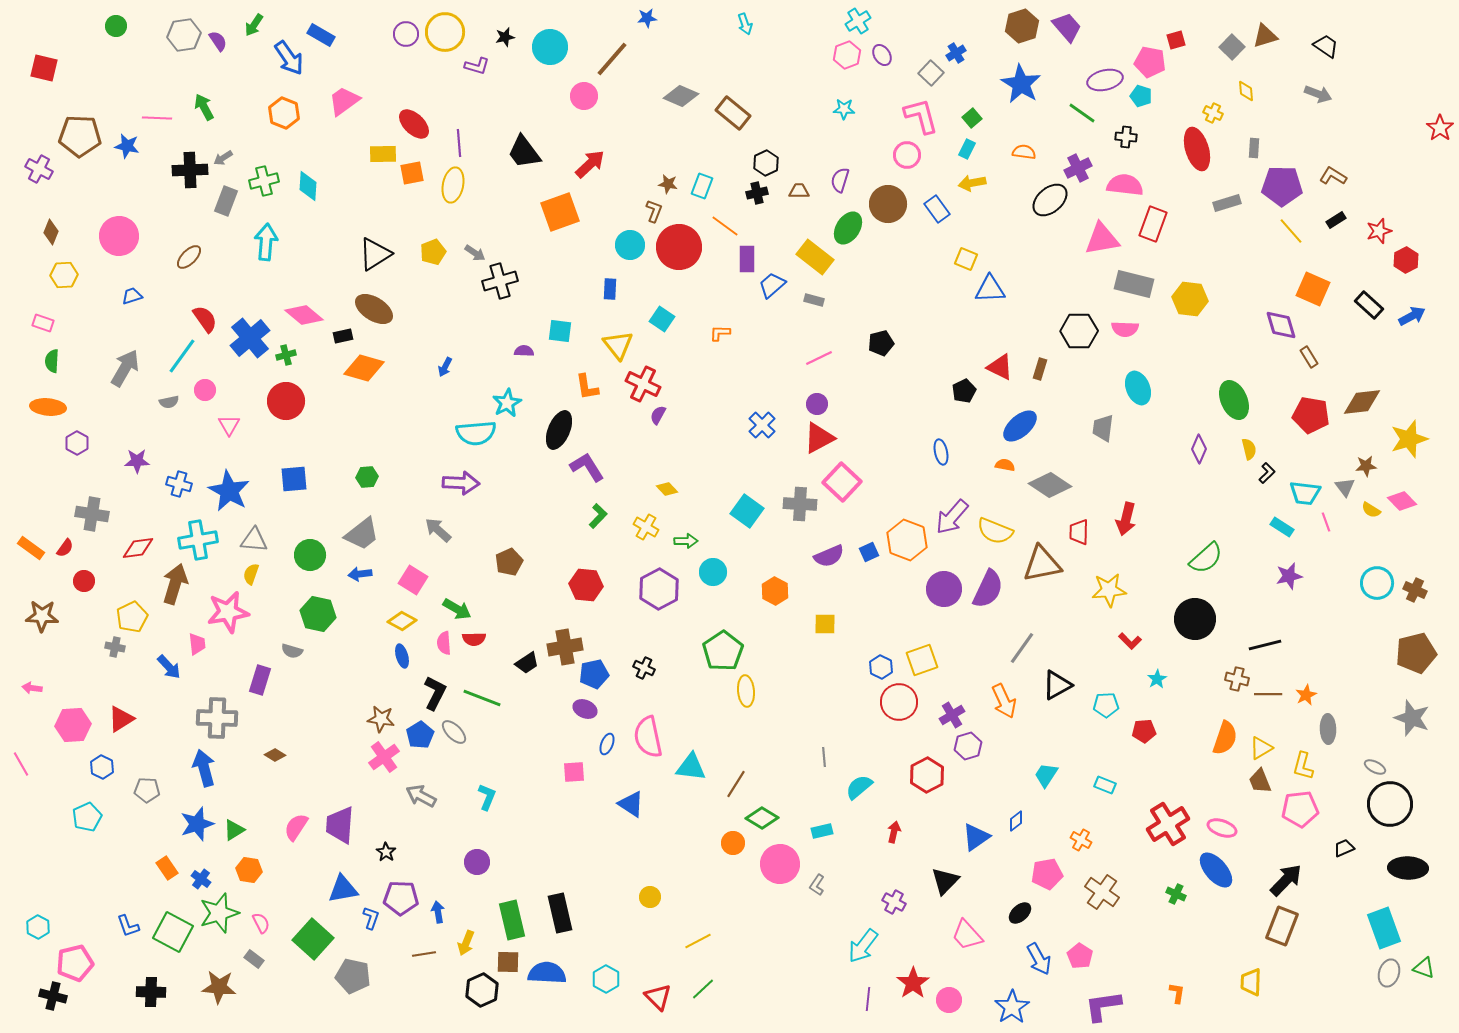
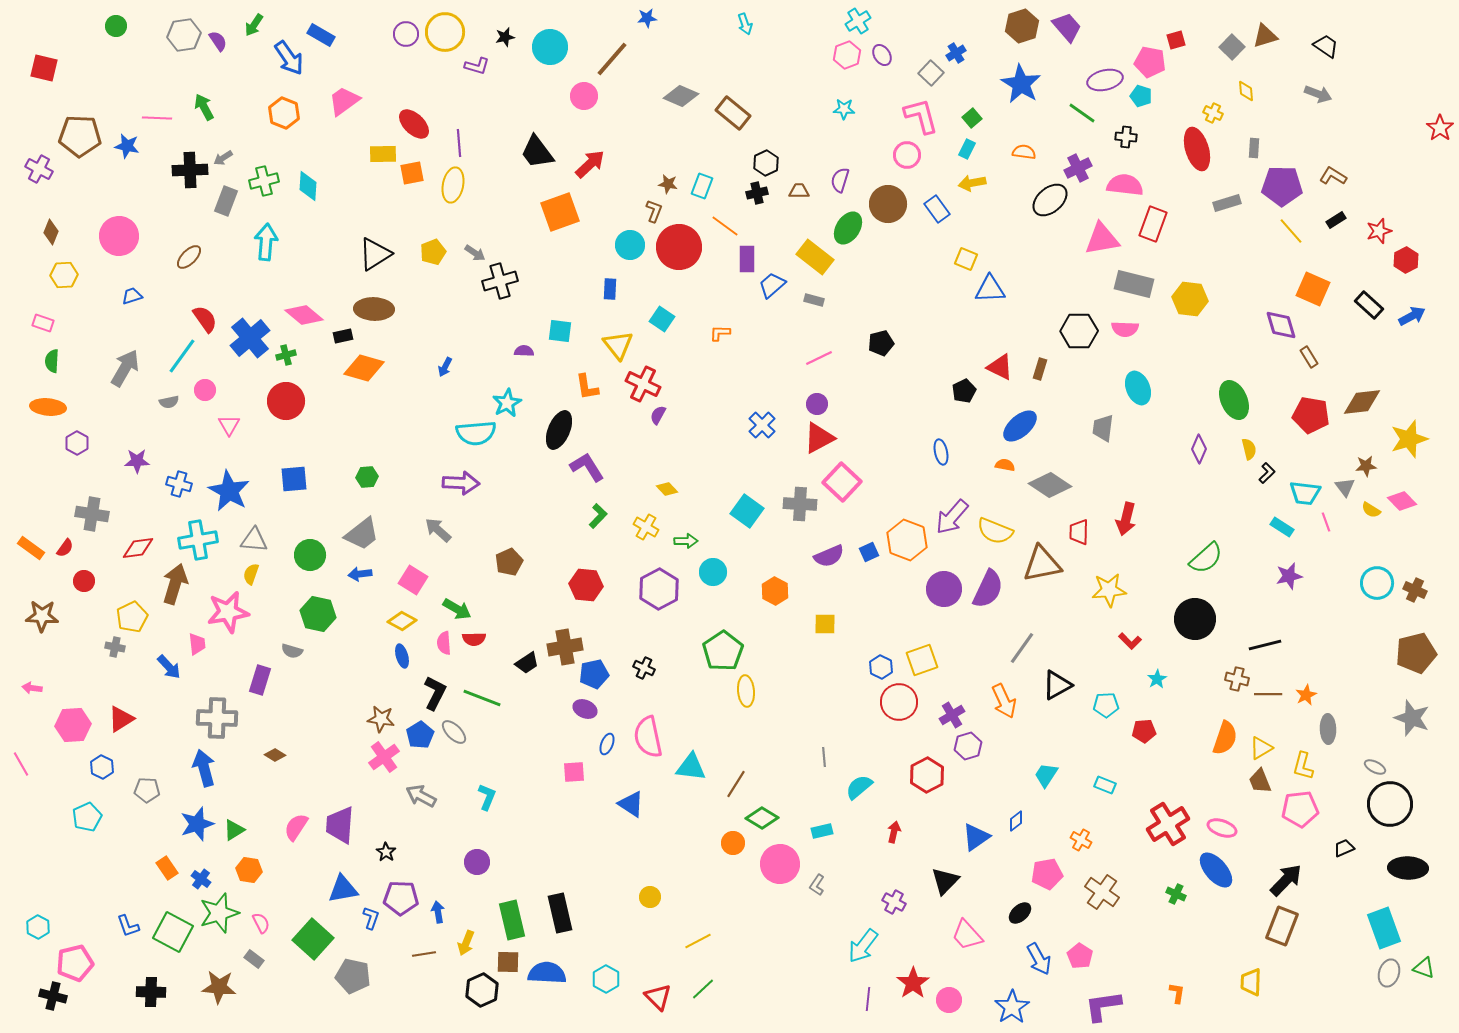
black trapezoid at (524, 152): moved 13 px right
brown ellipse at (374, 309): rotated 30 degrees counterclockwise
